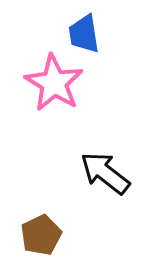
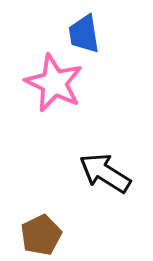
pink star: rotated 6 degrees counterclockwise
black arrow: rotated 6 degrees counterclockwise
